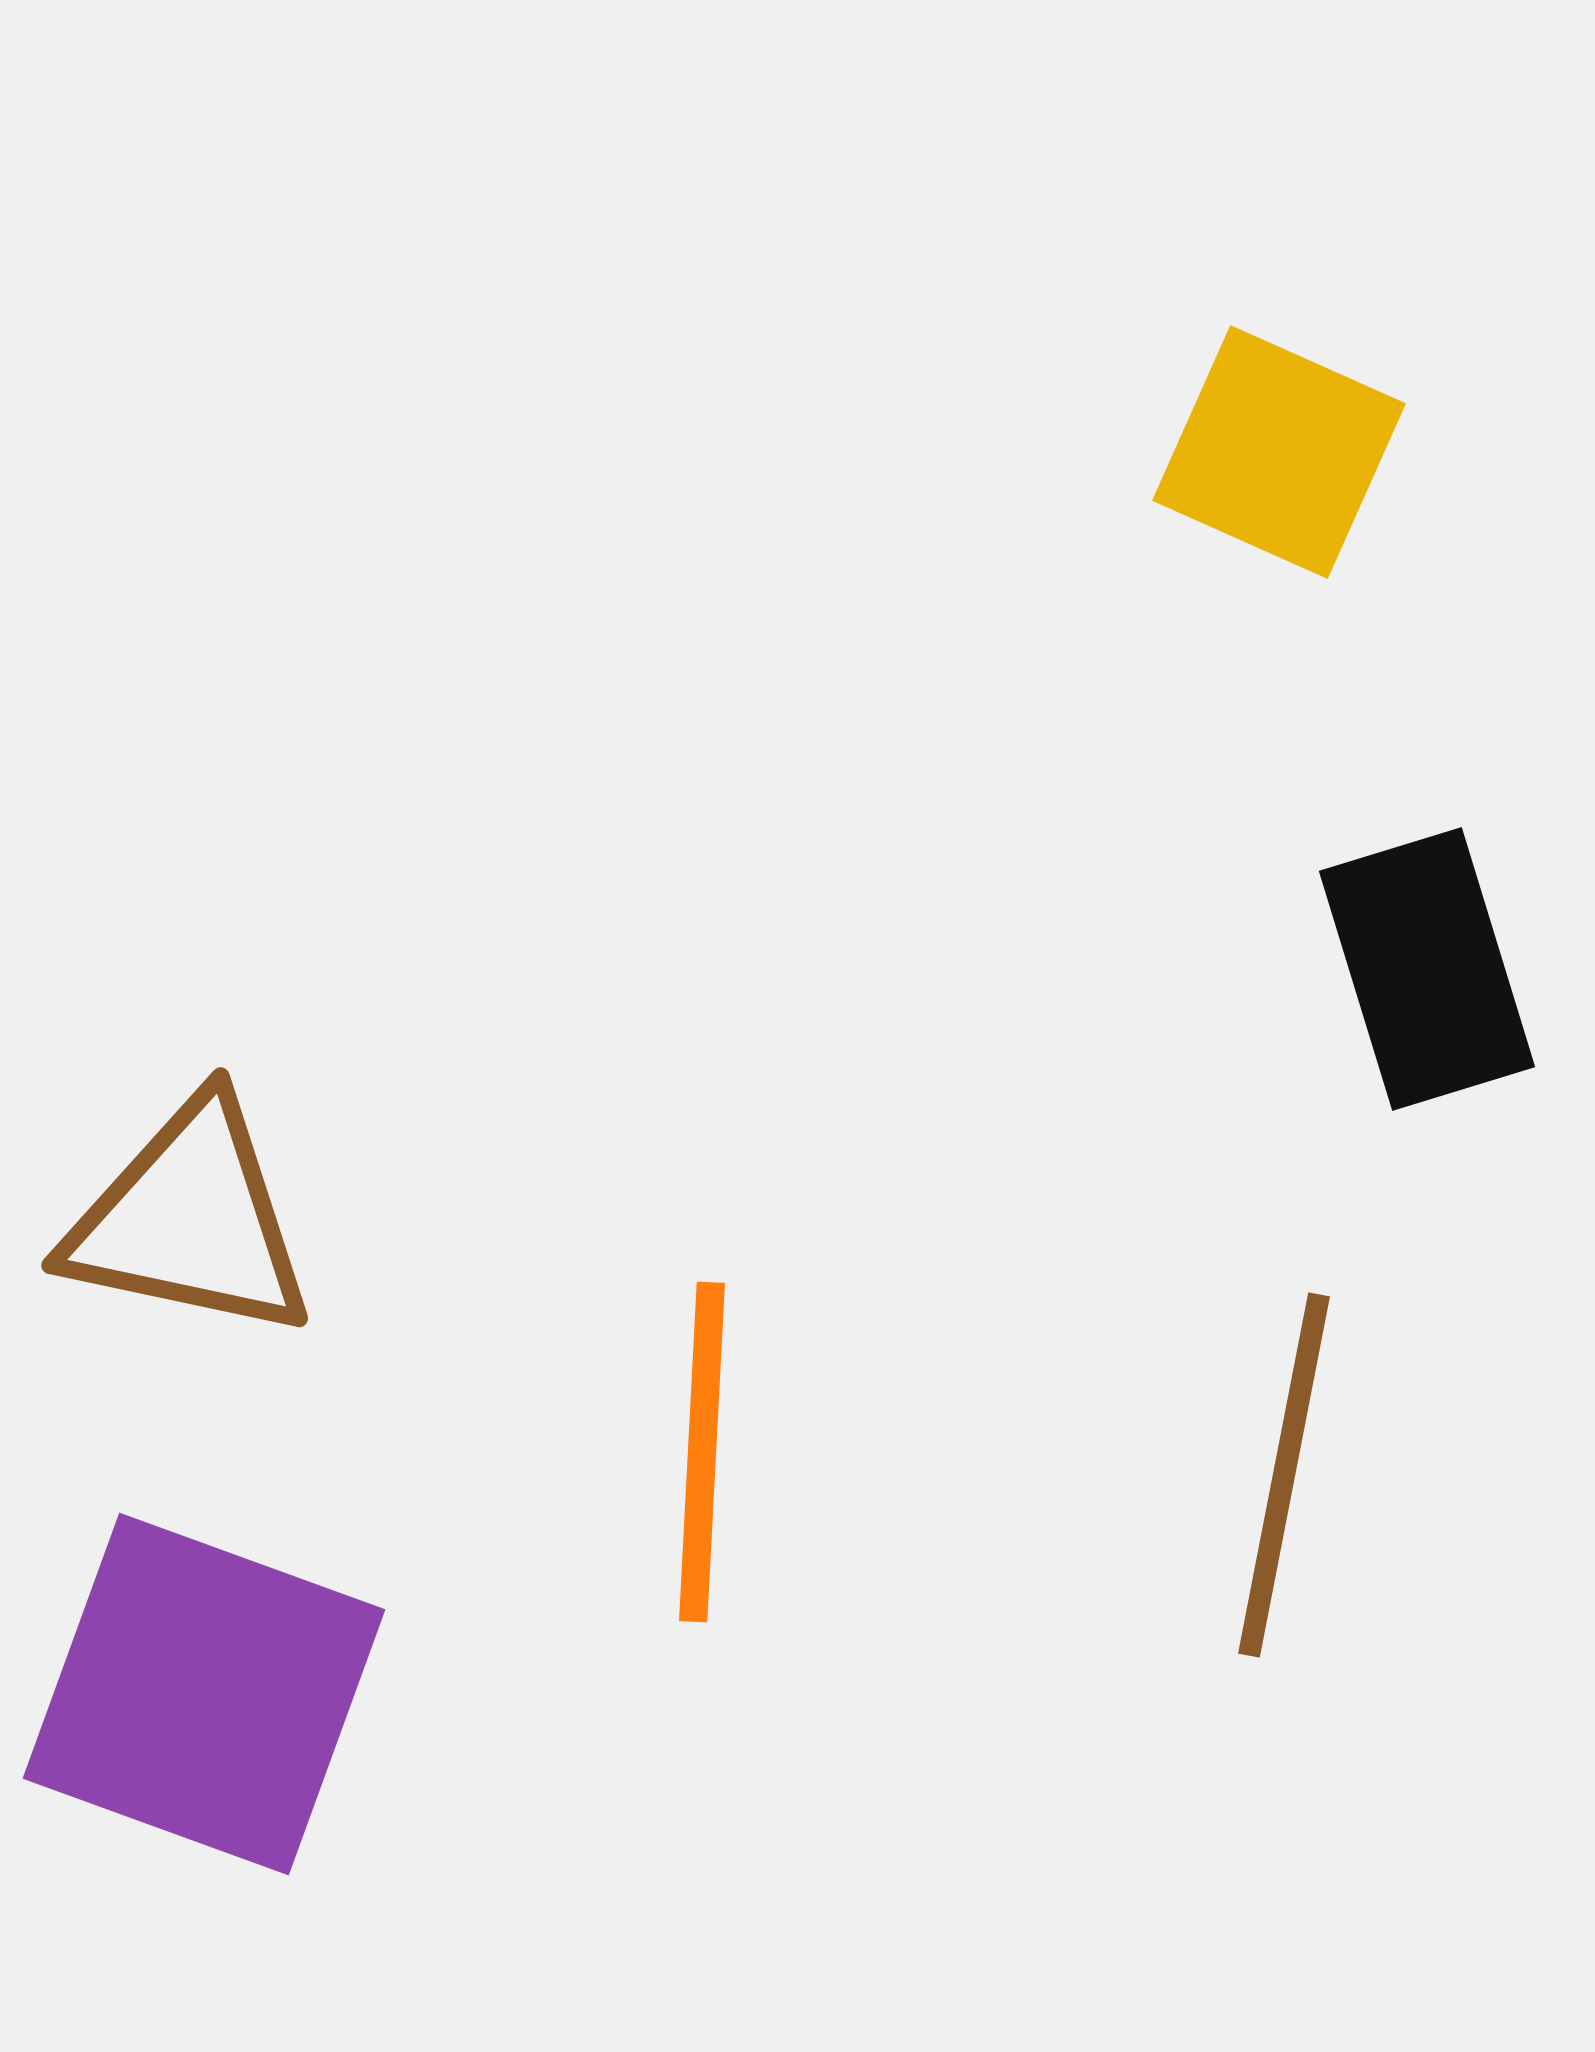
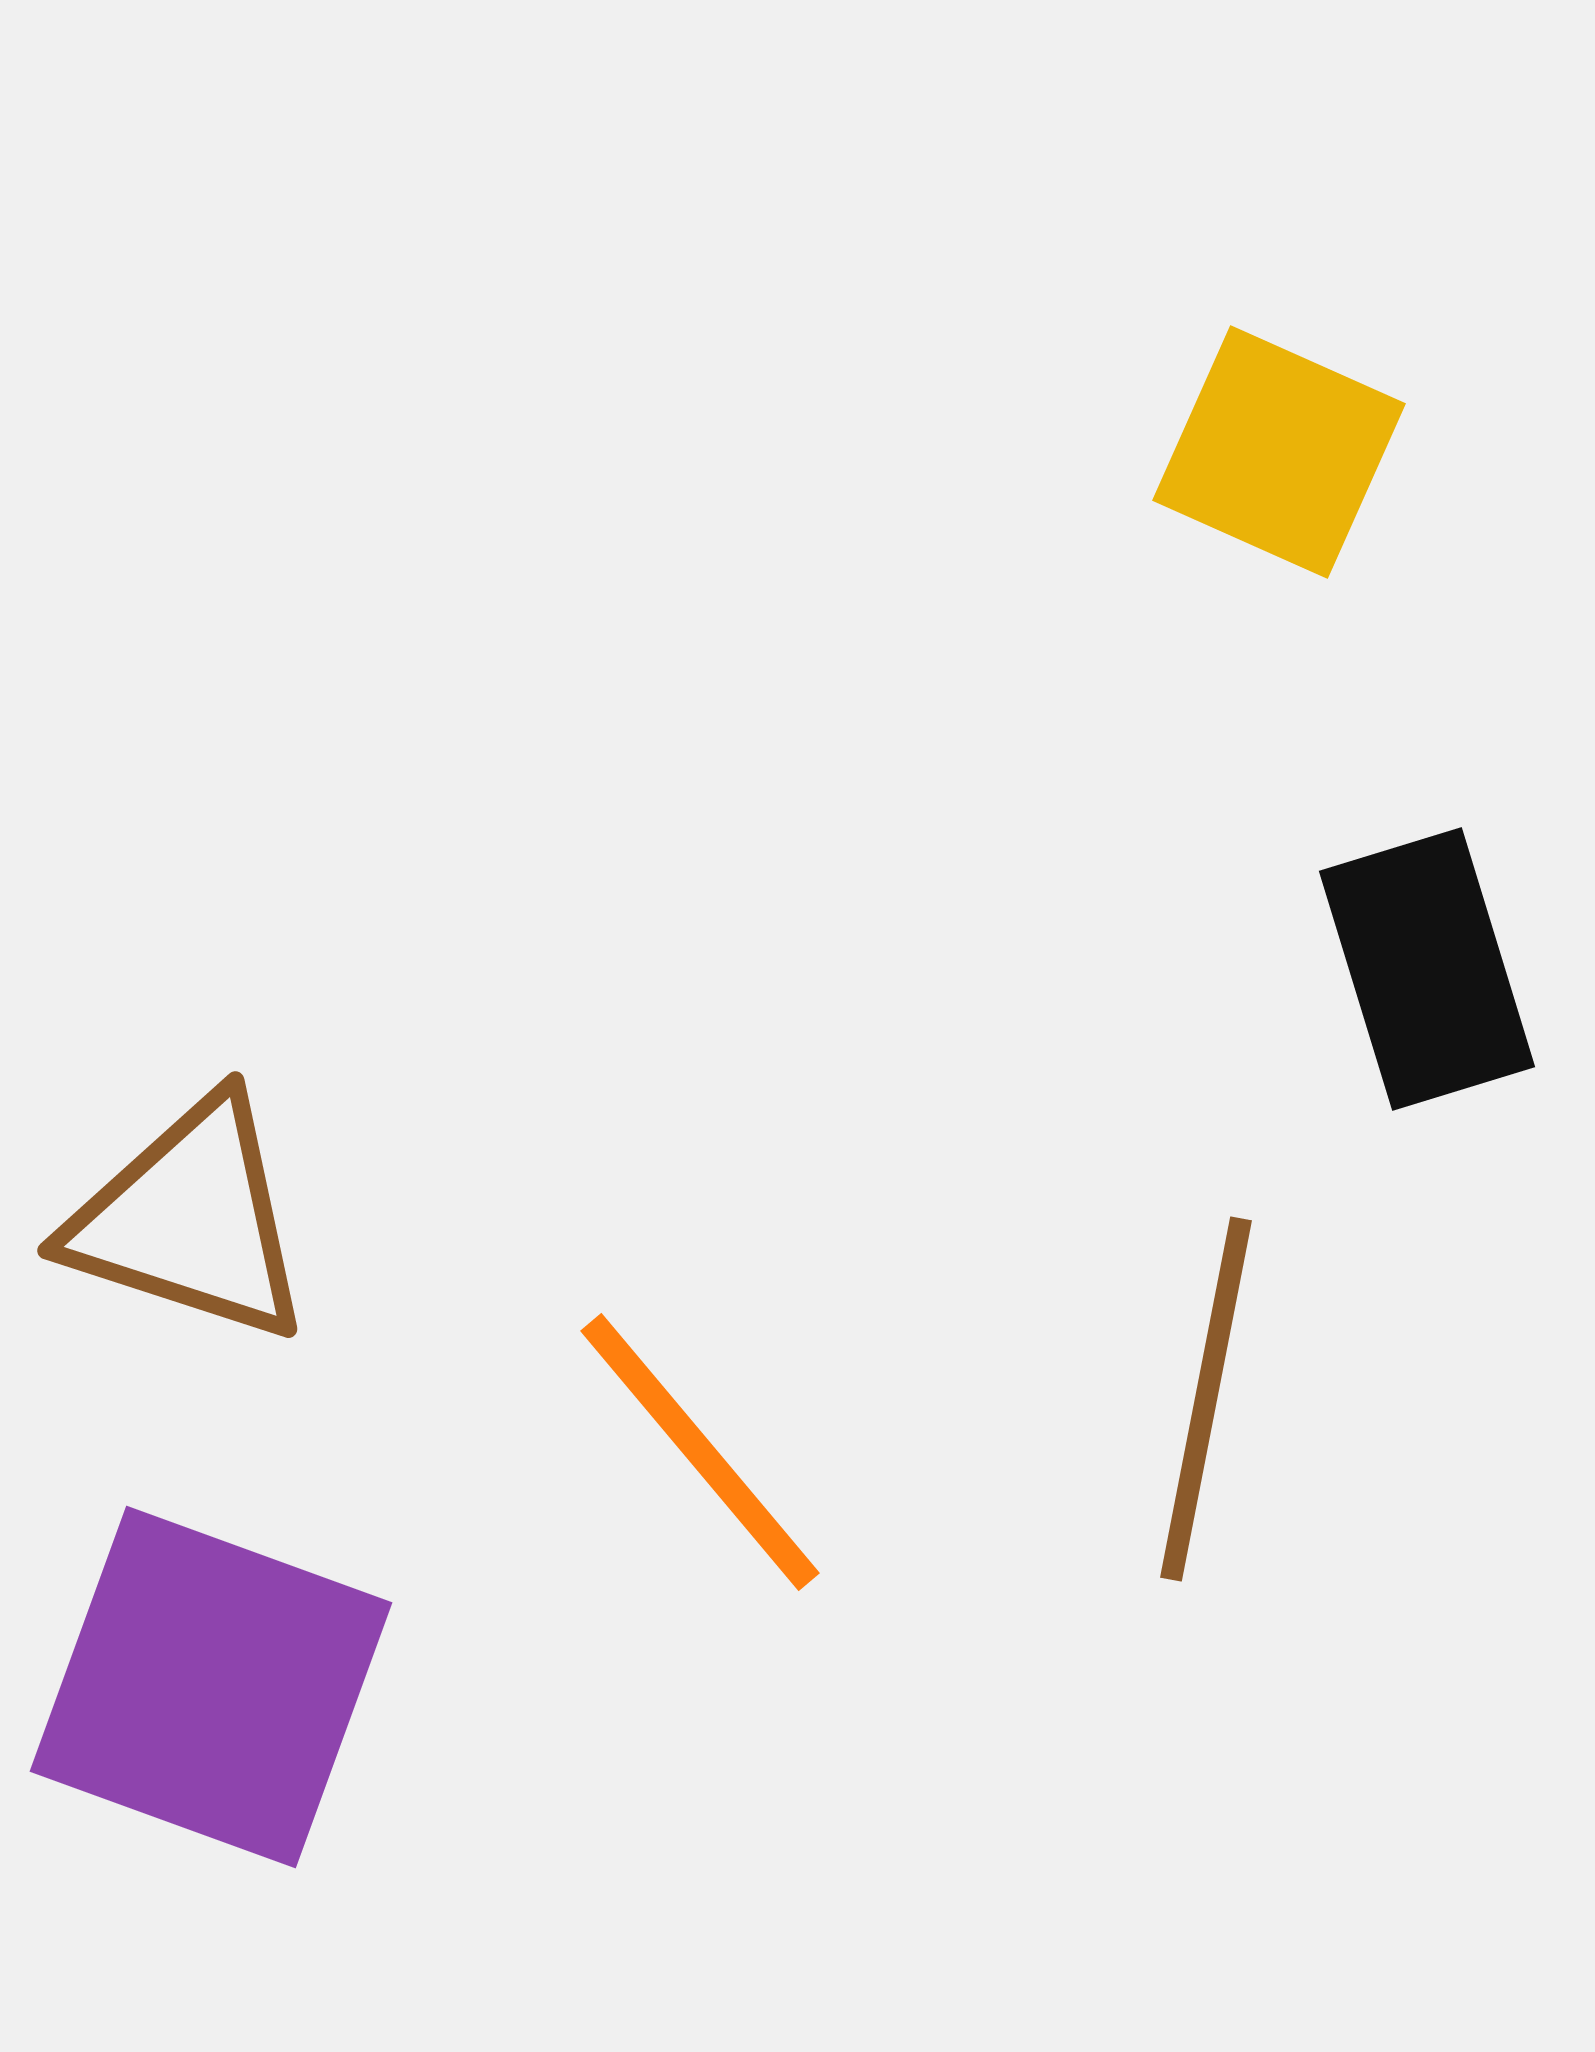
brown triangle: rotated 6 degrees clockwise
orange line: moved 2 px left; rotated 43 degrees counterclockwise
brown line: moved 78 px left, 76 px up
purple square: moved 7 px right, 7 px up
